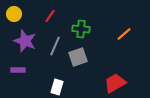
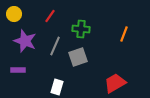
orange line: rotated 28 degrees counterclockwise
